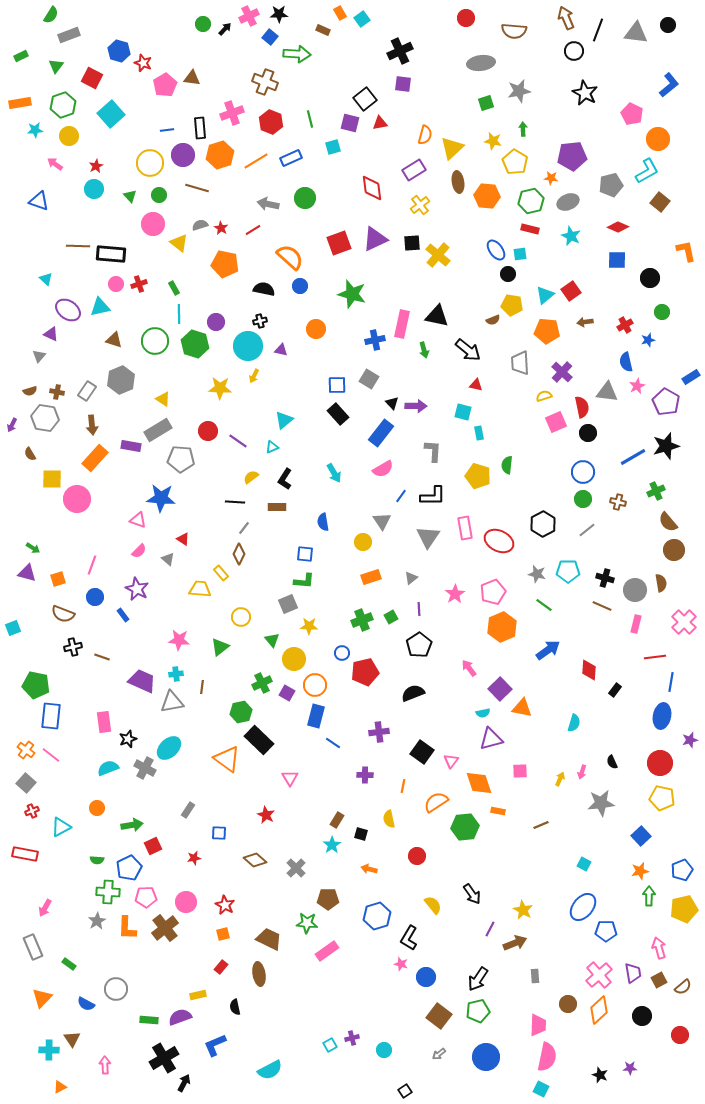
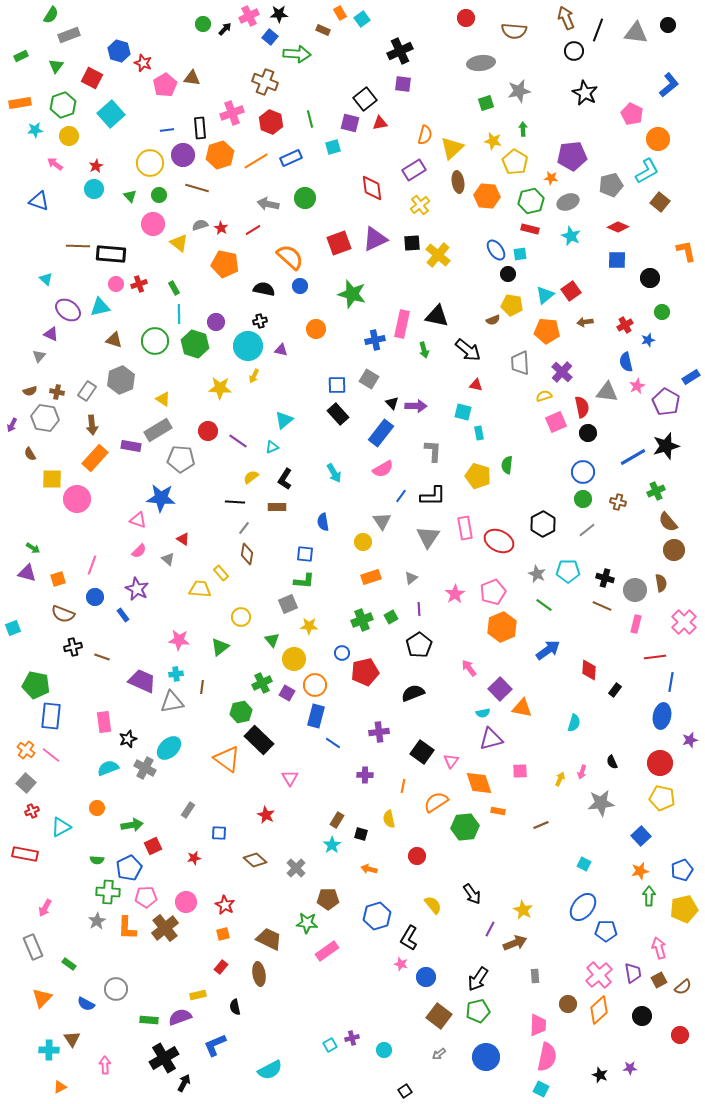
brown diamond at (239, 554): moved 8 px right; rotated 15 degrees counterclockwise
gray star at (537, 574): rotated 12 degrees clockwise
